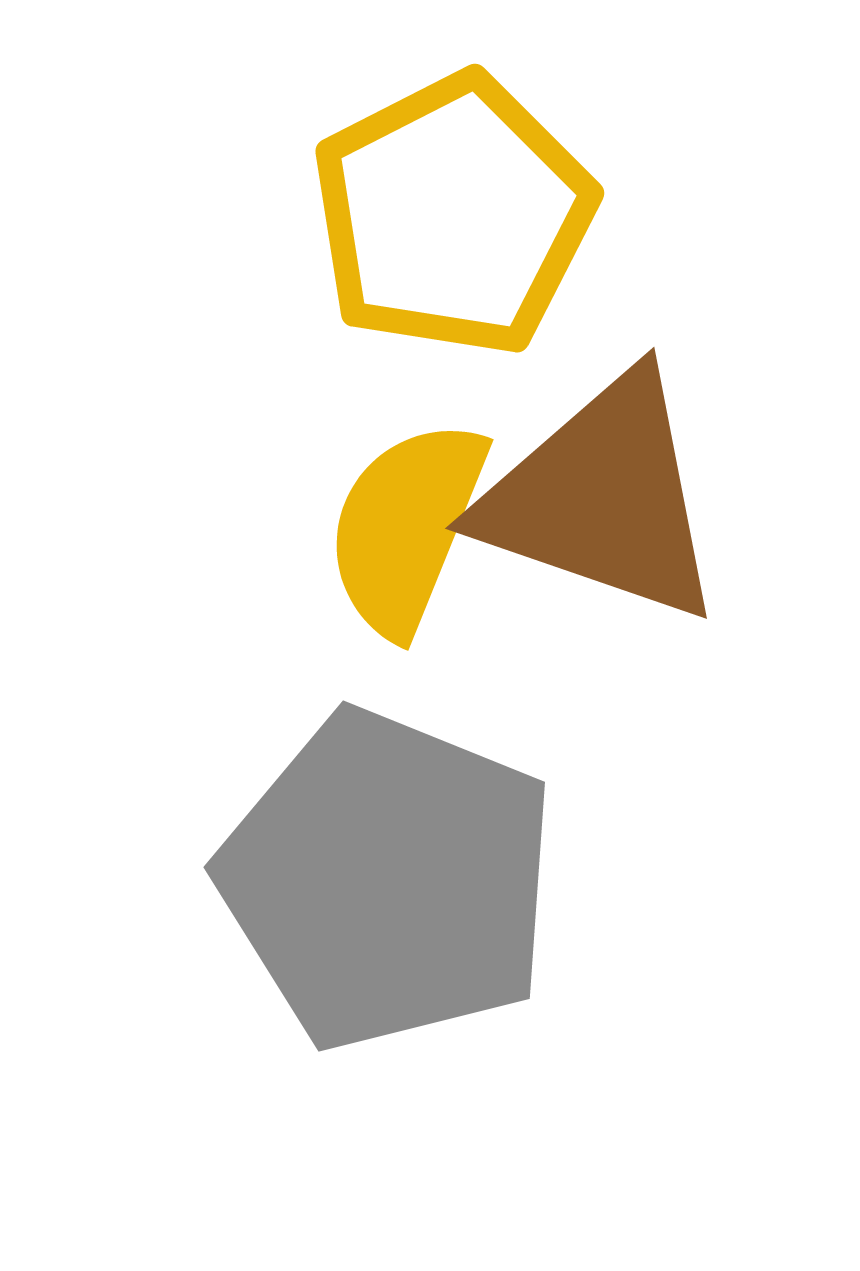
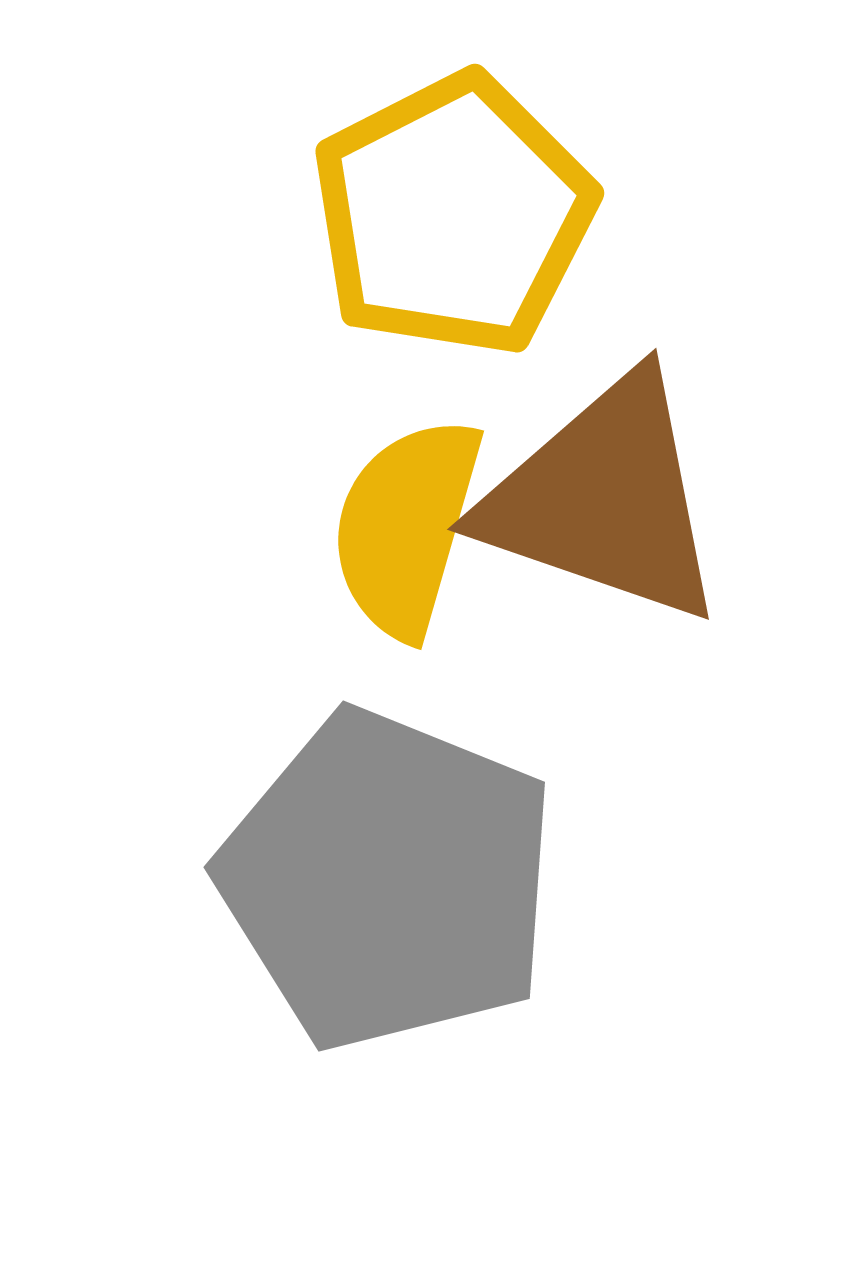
brown triangle: moved 2 px right, 1 px down
yellow semicircle: rotated 6 degrees counterclockwise
